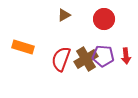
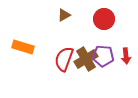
red semicircle: moved 3 px right
